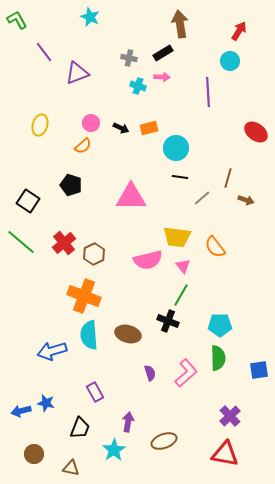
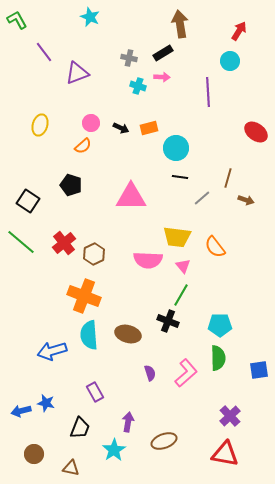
pink semicircle at (148, 260): rotated 16 degrees clockwise
